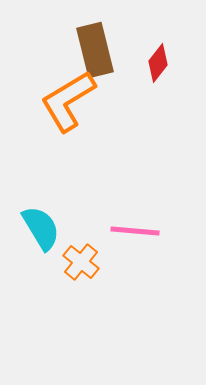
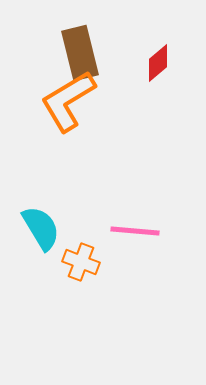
brown rectangle: moved 15 px left, 3 px down
red diamond: rotated 12 degrees clockwise
orange cross: rotated 18 degrees counterclockwise
